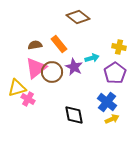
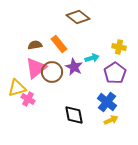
yellow arrow: moved 1 px left, 1 px down
